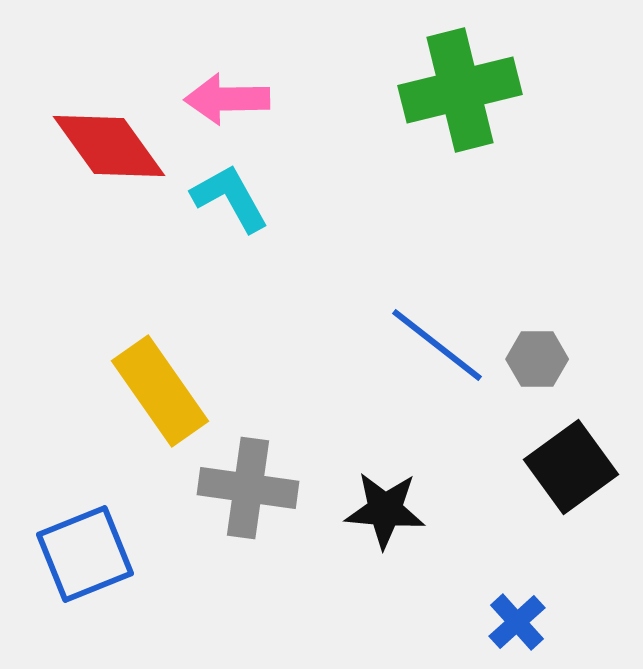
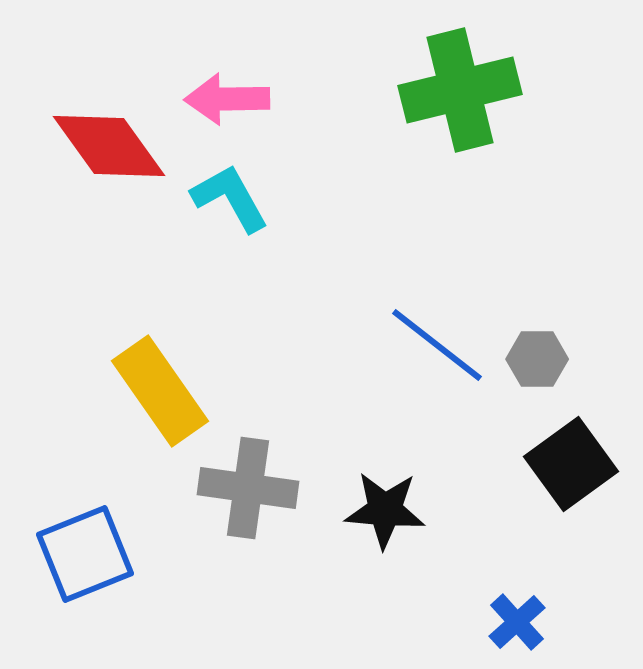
black square: moved 3 px up
